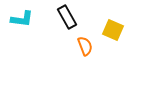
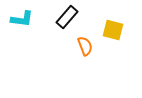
black rectangle: rotated 70 degrees clockwise
yellow square: rotated 10 degrees counterclockwise
